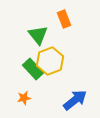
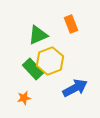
orange rectangle: moved 7 px right, 5 px down
green triangle: rotated 45 degrees clockwise
blue arrow: moved 12 px up; rotated 10 degrees clockwise
